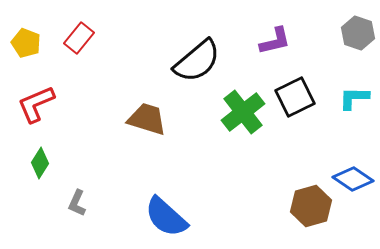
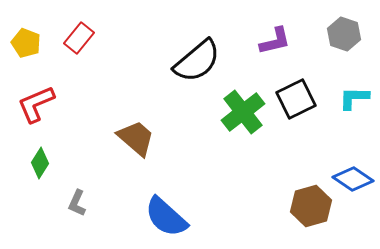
gray hexagon: moved 14 px left, 1 px down
black square: moved 1 px right, 2 px down
brown trapezoid: moved 11 px left, 19 px down; rotated 24 degrees clockwise
